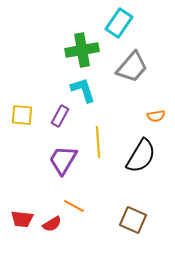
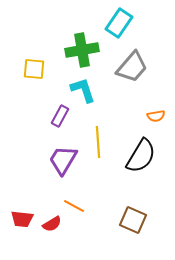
yellow square: moved 12 px right, 46 px up
